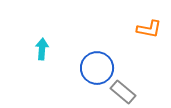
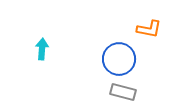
blue circle: moved 22 px right, 9 px up
gray rectangle: rotated 25 degrees counterclockwise
